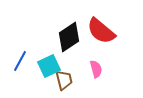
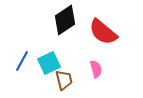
red semicircle: moved 2 px right, 1 px down
black diamond: moved 4 px left, 17 px up
blue line: moved 2 px right
cyan square: moved 3 px up
